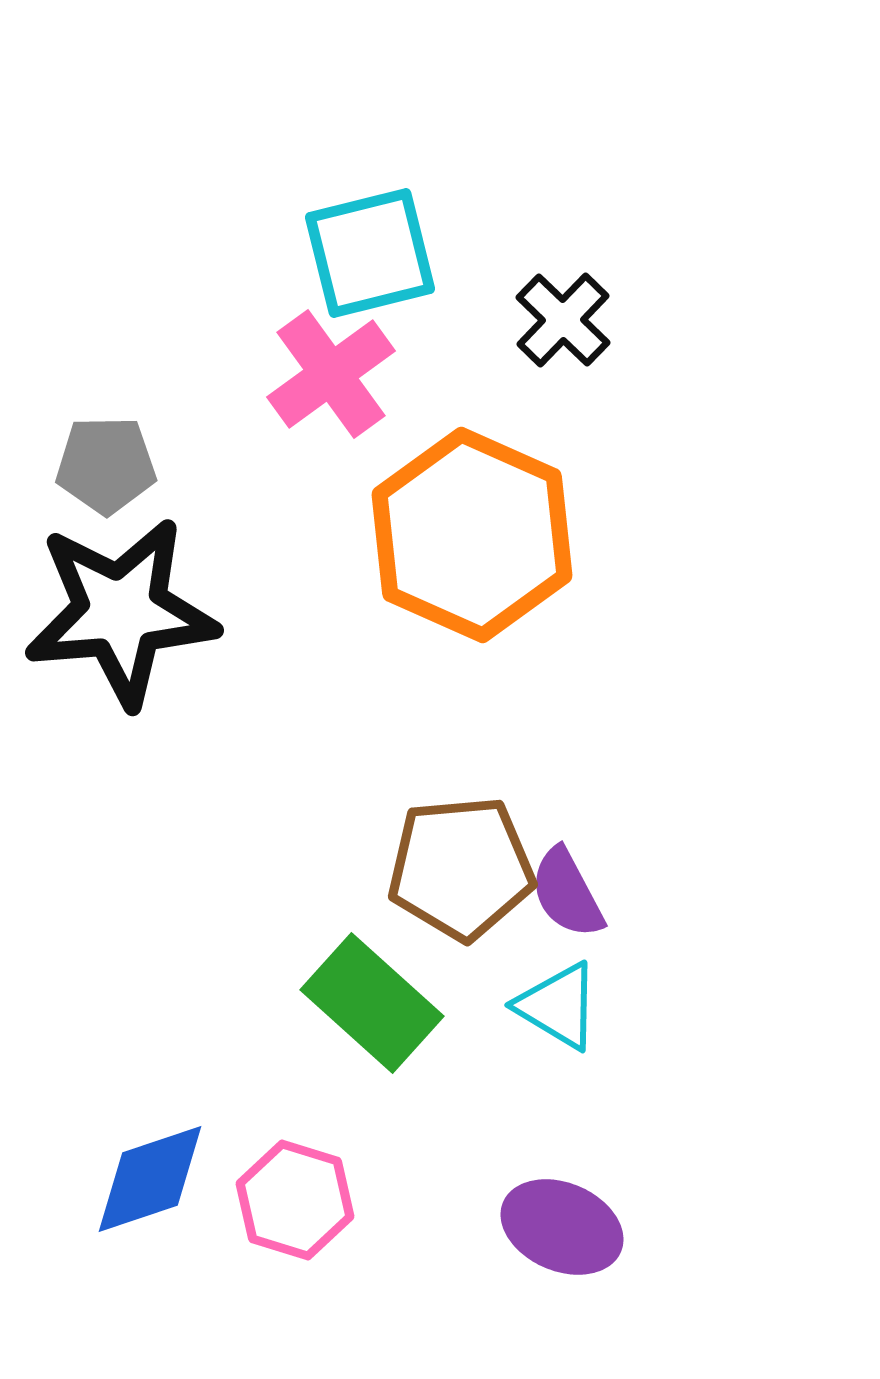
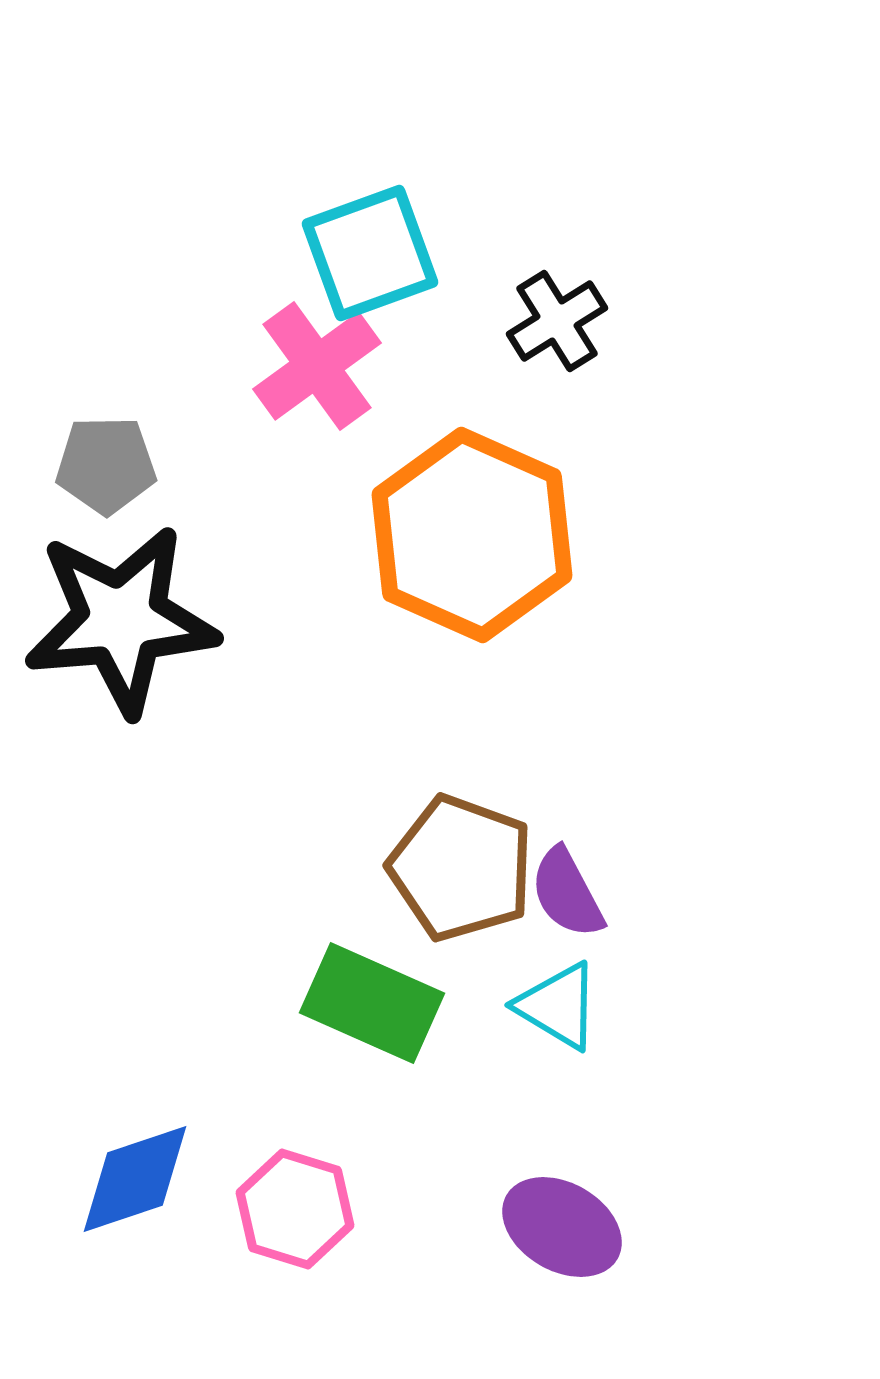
cyan square: rotated 6 degrees counterclockwise
black cross: moved 6 px left, 1 px down; rotated 14 degrees clockwise
pink cross: moved 14 px left, 8 px up
black star: moved 8 px down
brown pentagon: rotated 25 degrees clockwise
green rectangle: rotated 18 degrees counterclockwise
blue diamond: moved 15 px left
pink hexagon: moved 9 px down
purple ellipse: rotated 7 degrees clockwise
